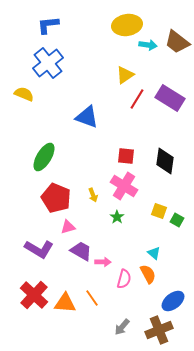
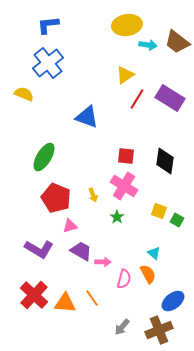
pink triangle: moved 2 px right, 1 px up
